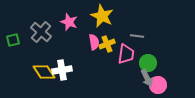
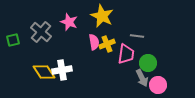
gray arrow: moved 5 px left
